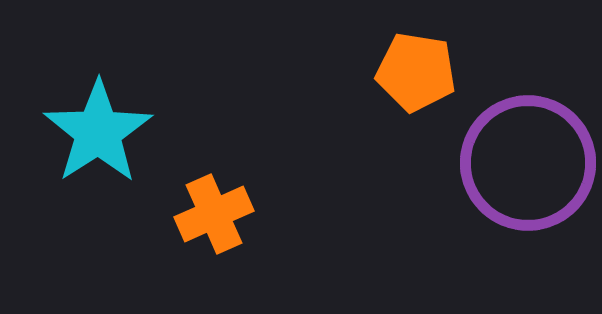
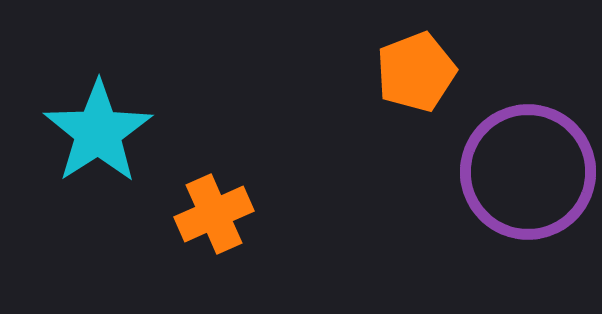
orange pentagon: rotated 30 degrees counterclockwise
purple circle: moved 9 px down
